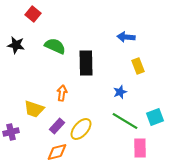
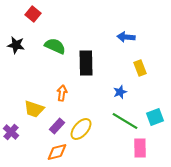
yellow rectangle: moved 2 px right, 2 px down
purple cross: rotated 35 degrees counterclockwise
